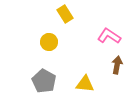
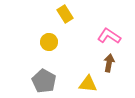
brown arrow: moved 8 px left, 2 px up
yellow triangle: moved 3 px right
